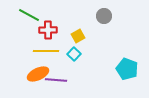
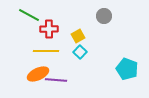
red cross: moved 1 px right, 1 px up
cyan square: moved 6 px right, 2 px up
